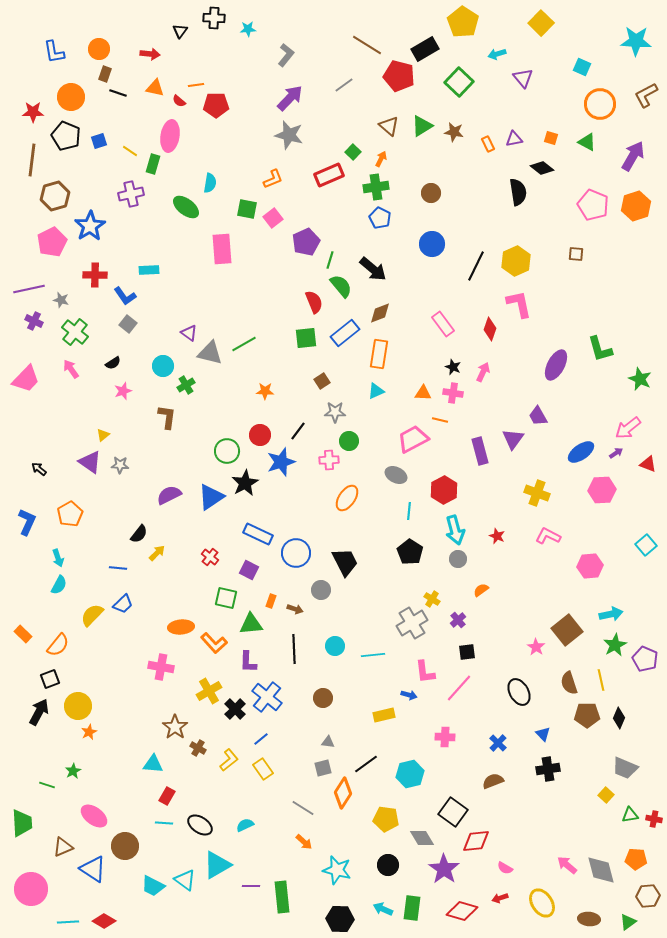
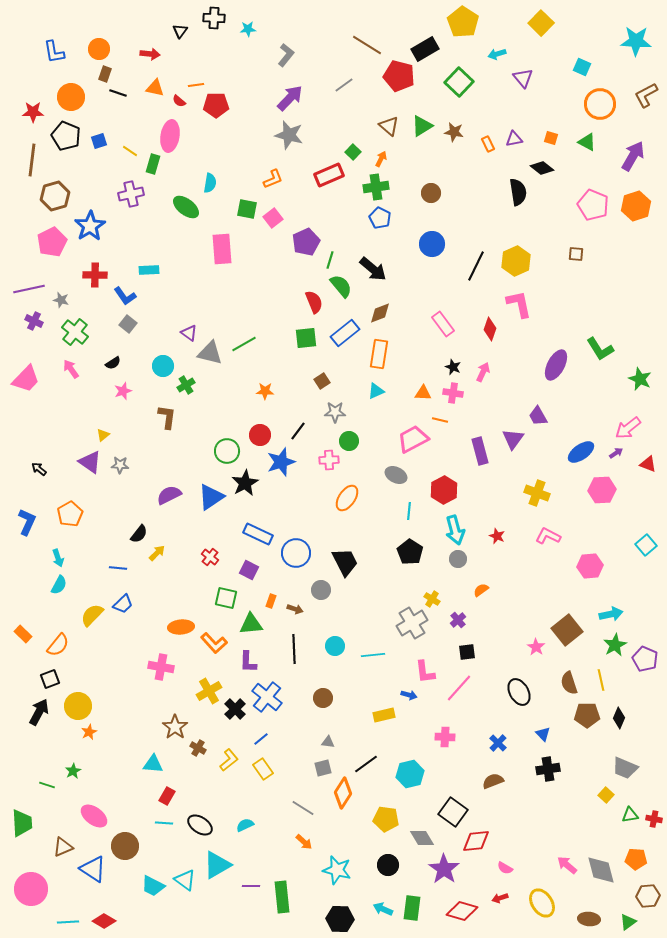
green L-shape at (600, 349): rotated 16 degrees counterclockwise
